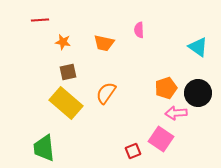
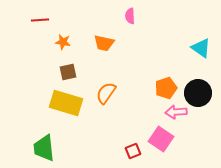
pink semicircle: moved 9 px left, 14 px up
cyan triangle: moved 3 px right, 1 px down
yellow rectangle: rotated 24 degrees counterclockwise
pink arrow: moved 1 px up
